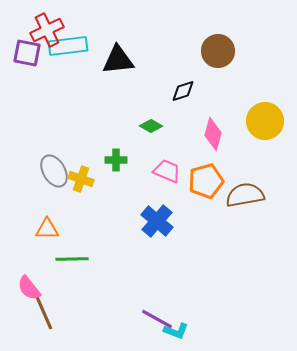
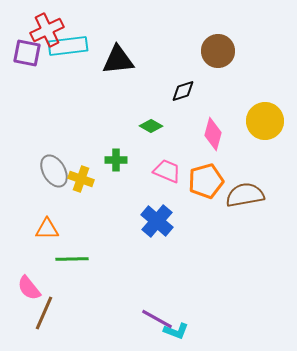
brown line: rotated 48 degrees clockwise
